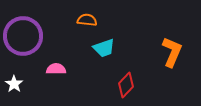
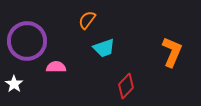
orange semicircle: rotated 60 degrees counterclockwise
purple circle: moved 4 px right, 5 px down
pink semicircle: moved 2 px up
red diamond: moved 1 px down
